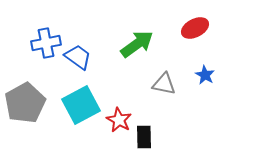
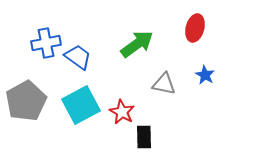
red ellipse: rotated 48 degrees counterclockwise
gray pentagon: moved 1 px right, 2 px up
red star: moved 3 px right, 8 px up
